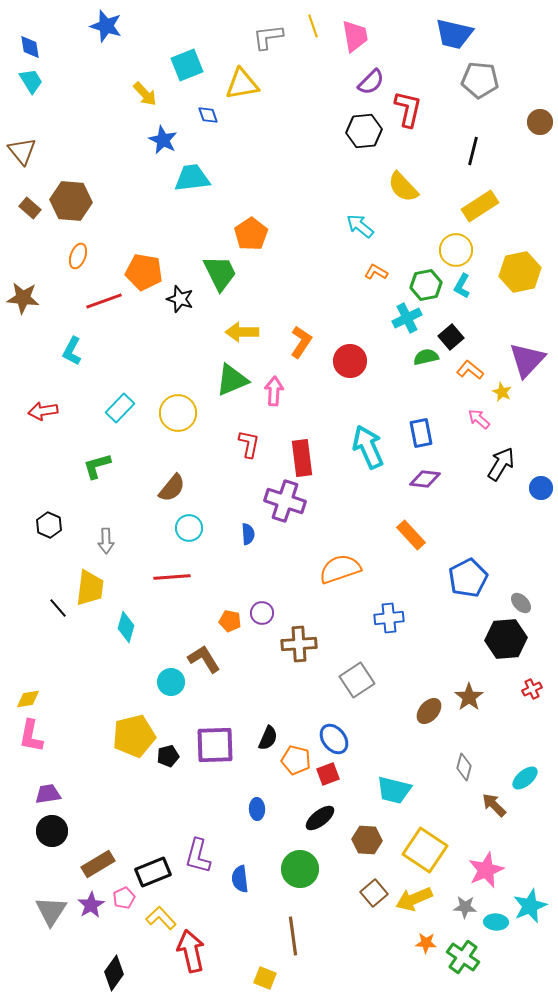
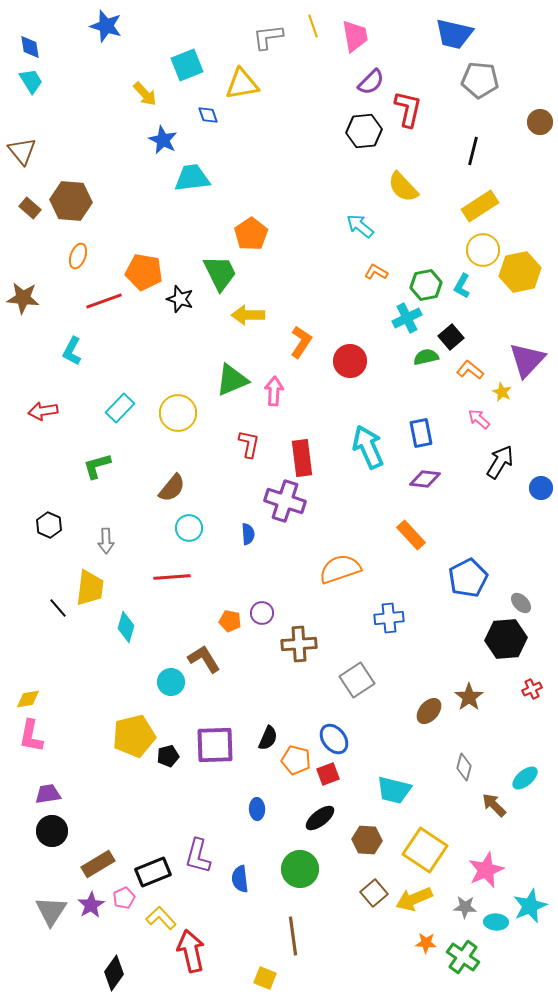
yellow circle at (456, 250): moved 27 px right
yellow arrow at (242, 332): moved 6 px right, 17 px up
black arrow at (501, 464): moved 1 px left, 2 px up
